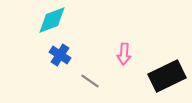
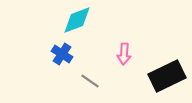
cyan diamond: moved 25 px right
blue cross: moved 2 px right, 1 px up
